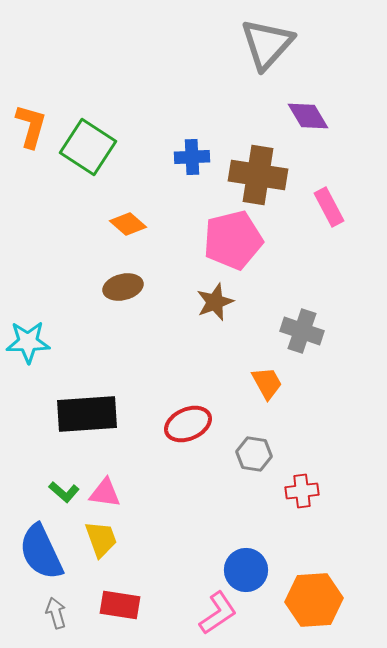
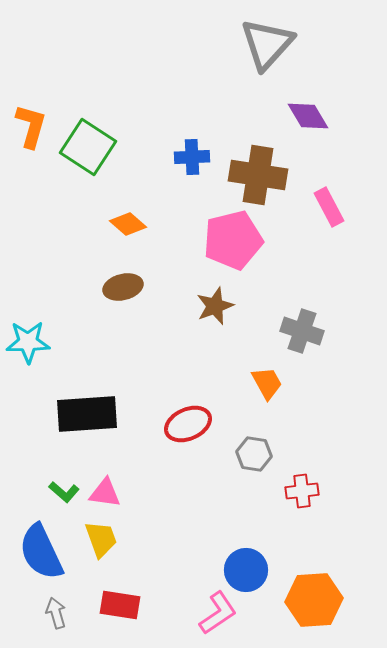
brown star: moved 4 px down
